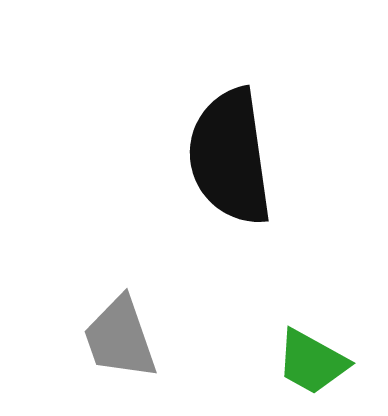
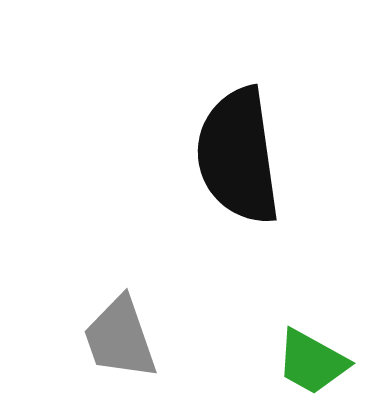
black semicircle: moved 8 px right, 1 px up
